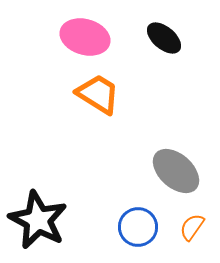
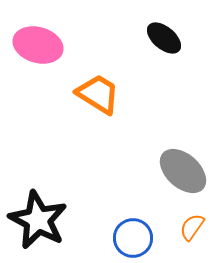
pink ellipse: moved 47 px left, 8 px down
gray ellipse: moved 7 px right
blue circle: moved 5 px left, 11 px down
